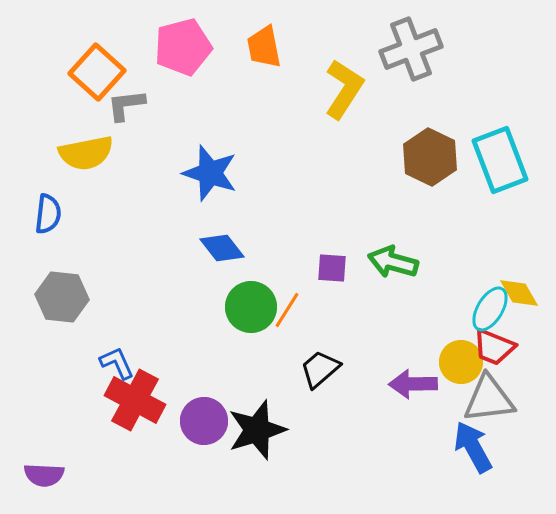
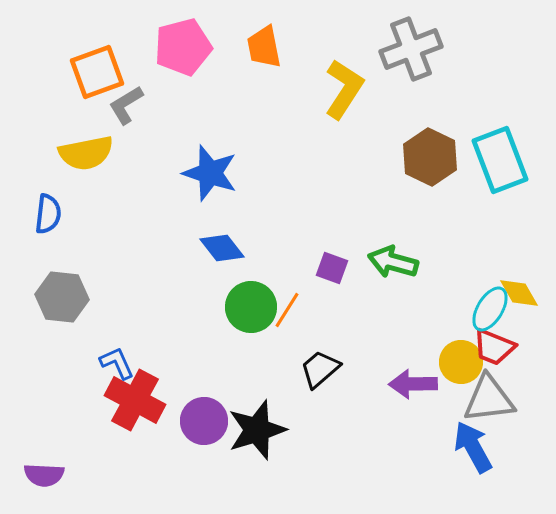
orange square: rotated 28 degrees clockwise
gray L-shape: rotated 24 degrees counterclockwise
purple square: rotated 16 degrees clockwise
